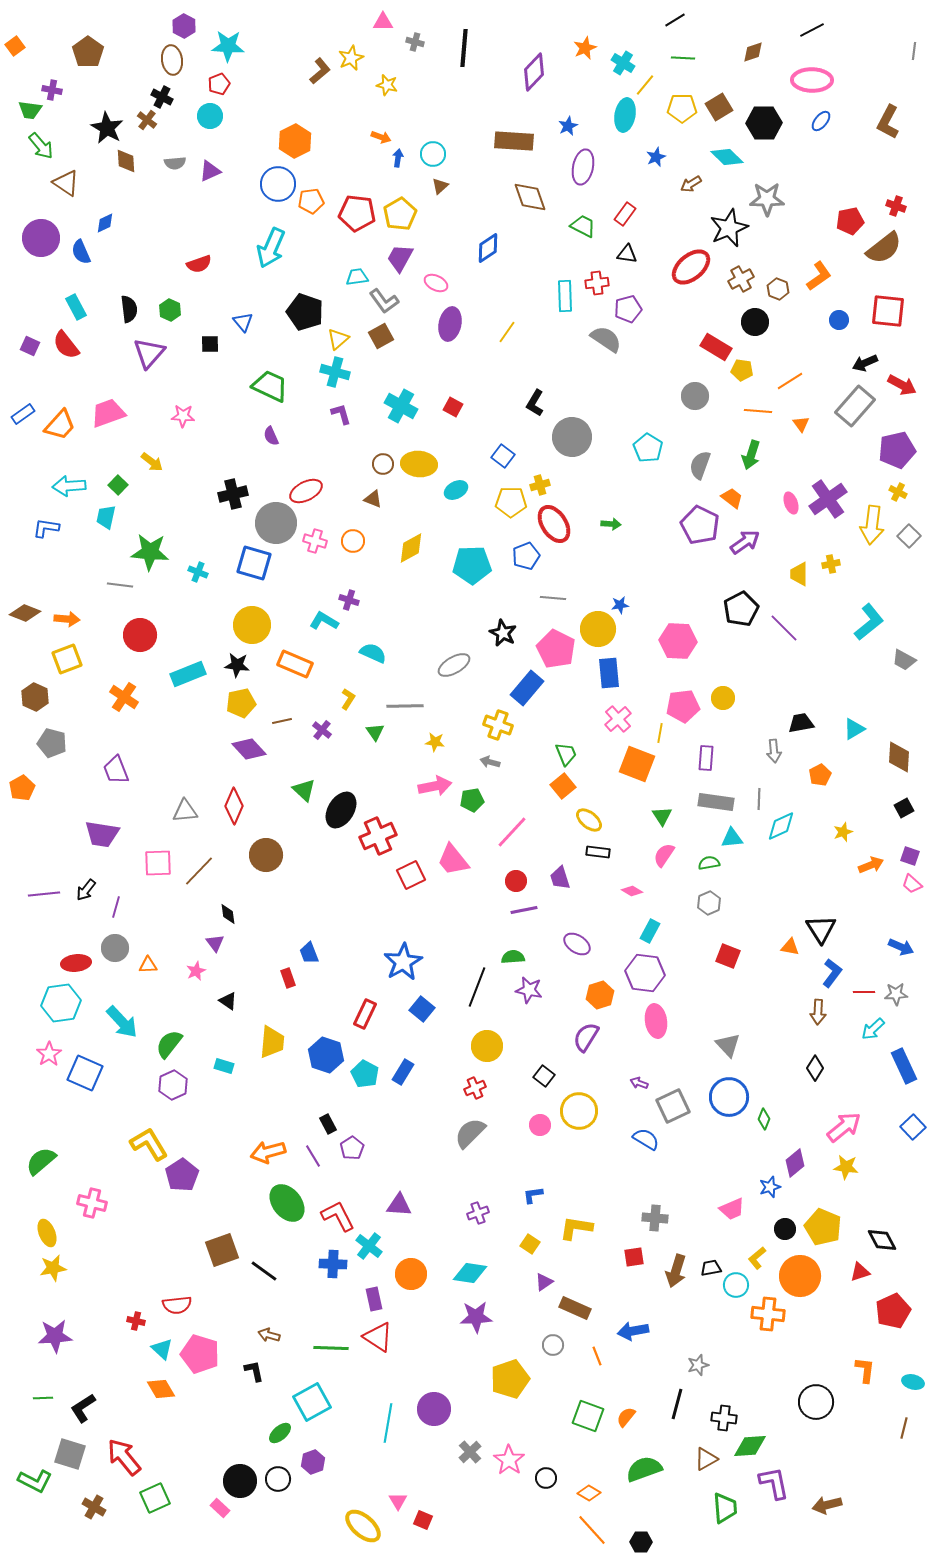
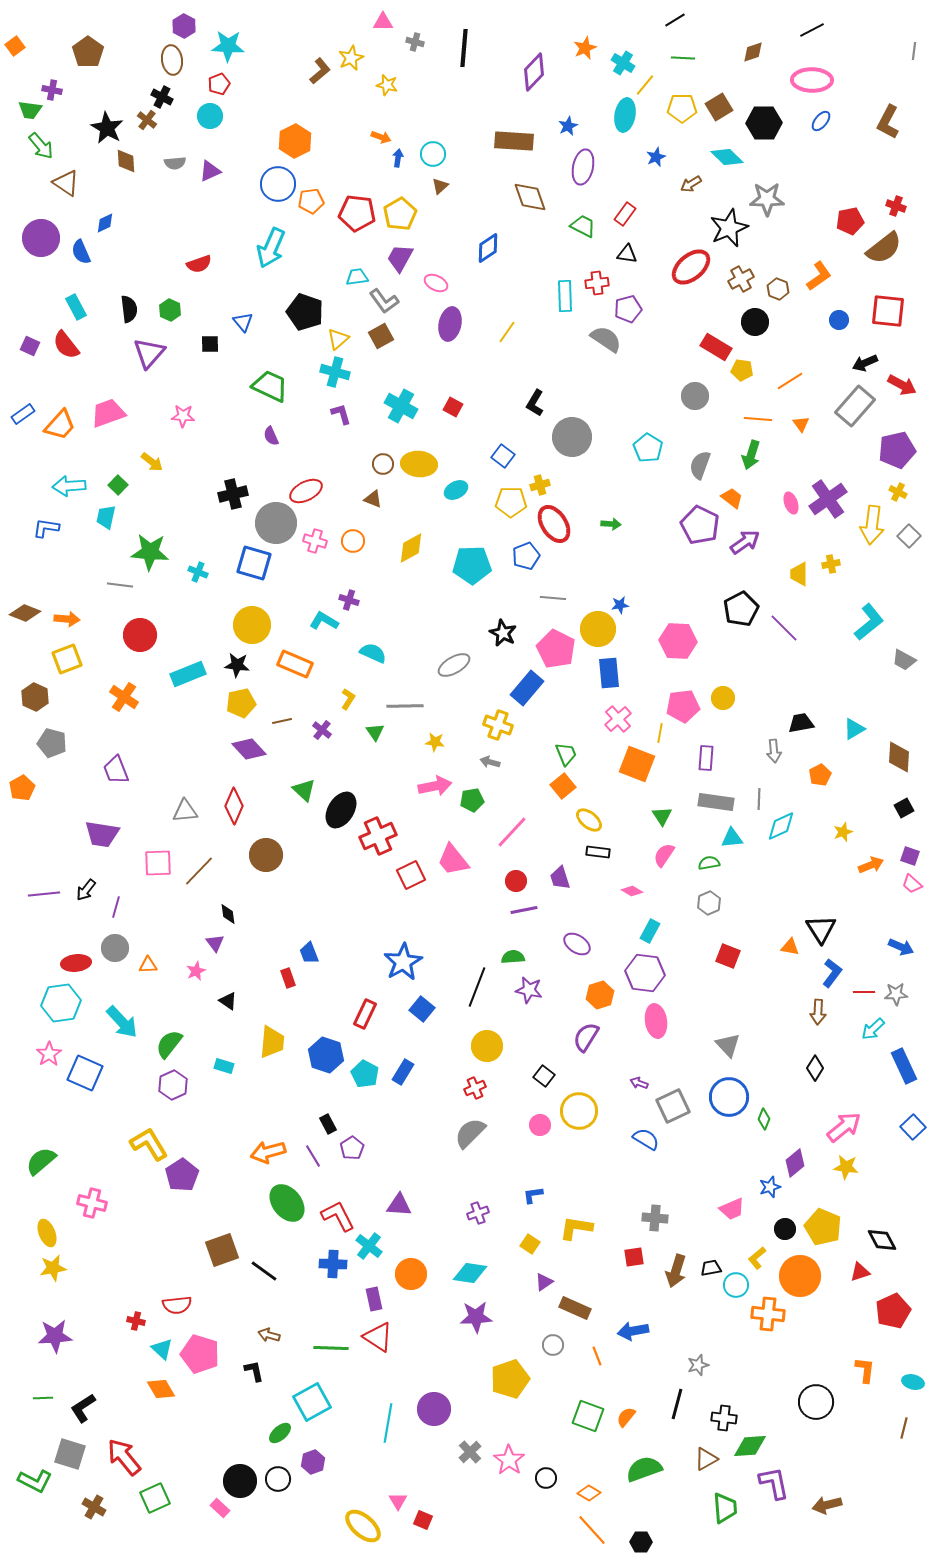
orange line at (758, 411): moved 8 px down
